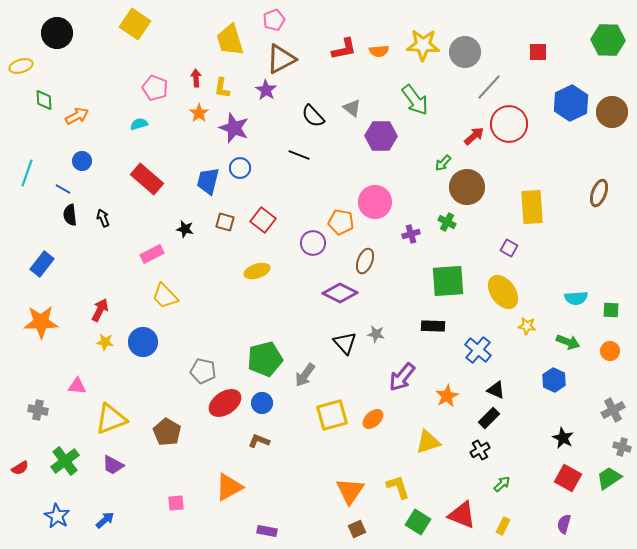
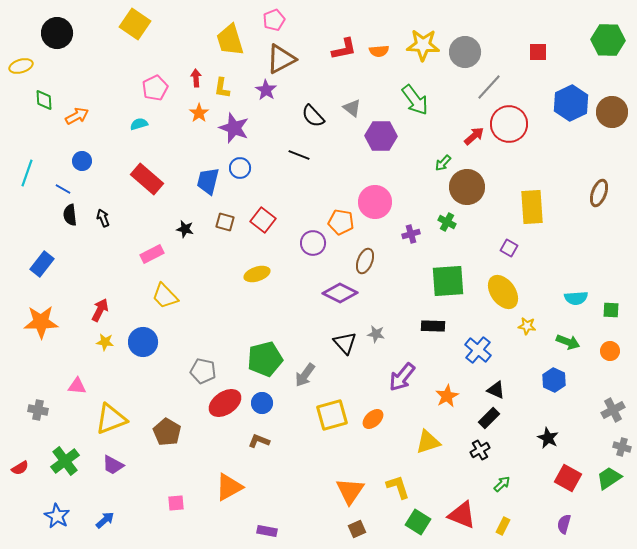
pink pentagon at (155, 88): rotated 25 degrees clockwise
yellow ellipse at (257, 271): moved 3 px down
black star at (563, 438): moved 15 px left
